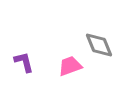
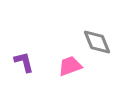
gray diamond: moved 2 px left, 3 px up
